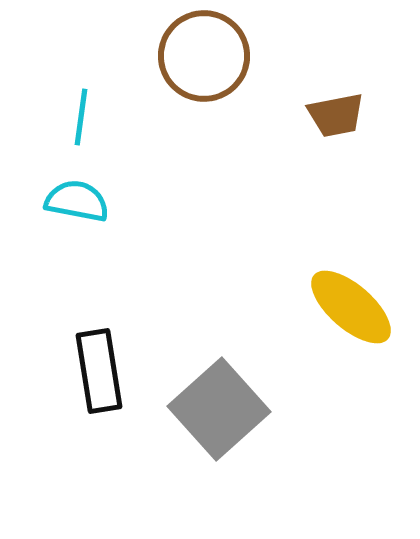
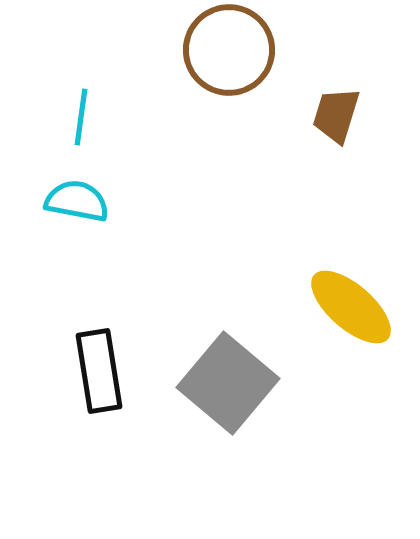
brown circle: moved 25 px right, 6 px up
brown trapezoid: rotated 118 degrees clockwise
gray square: moved 9 px right, 26 px up; rotated 8 degrees counterclockwise
